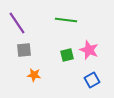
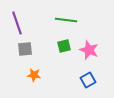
purple line: rotated 15 degrees clockwise
gray square: moved 1 px right, 1 px up
green square: moved 3 px left, 9 px up
blue square: moved 4 px left
